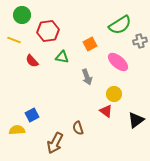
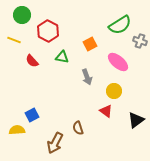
red hexagon: rotated 25 degrees counterclockwise
gray cross: rotated 32 degrees clockwise
yellow circle: moved 3 px up
